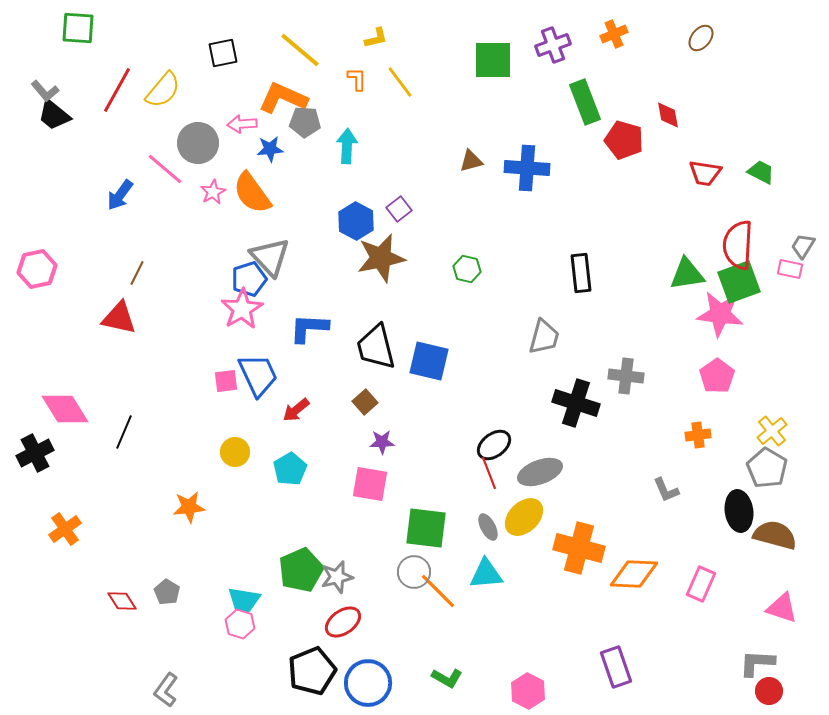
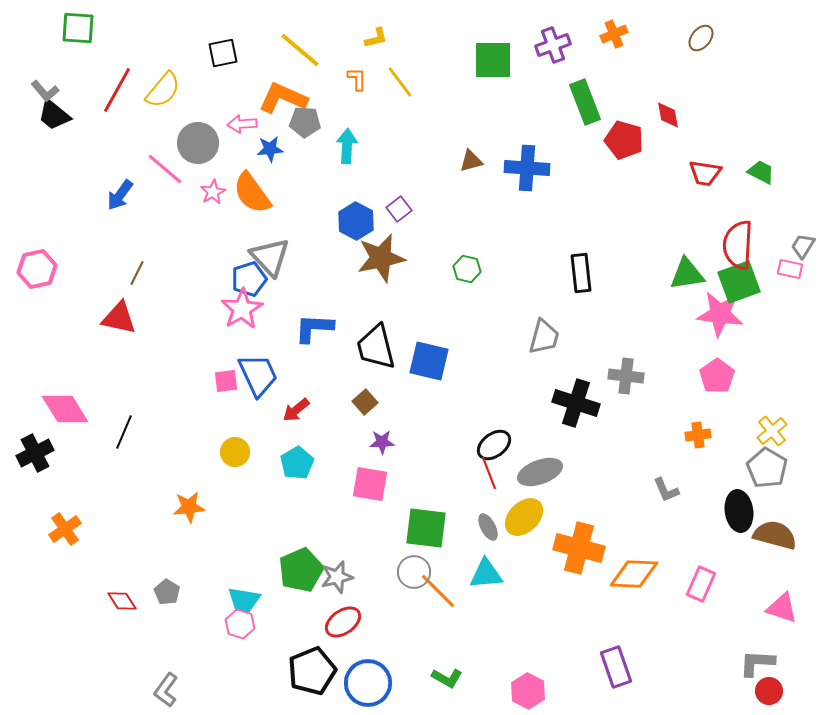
blue L-shape at (309, 328): moved 5 px right
cyan pentagon at (290, 469): moved 7 px right, 6 px up
